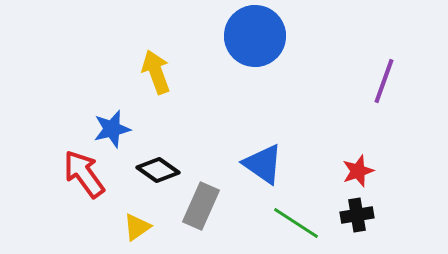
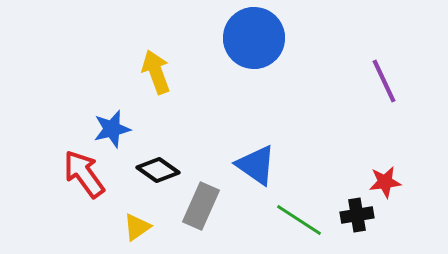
blue circle: moved 1 px left, 2 px down
purple line: rotated 45 degrees counterclockwise
blue triangle: moved 7 px left, 1 px down
red star: moved 27 px right, 11 px down; rotated 12 degrees clockwise
green line: moved 3 px right, 3 px up
